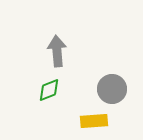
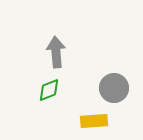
gray arrow: moved 1 px left, 1 px down
gray circle: moved 2 px right, 1 px up
